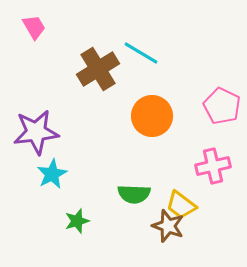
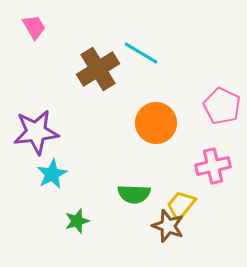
orange circle: moved 4 px right, 7 px down
yellow trapezoid: rotated 92 degrees clockwise
